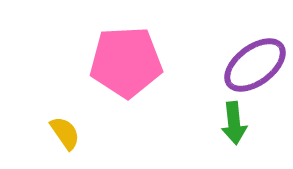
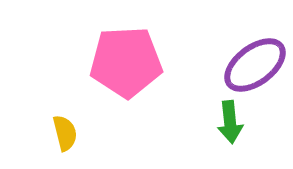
green arrow: moved 4 px left, 1 px up
yellow semicircle: rotated 21 degrees clockwise
